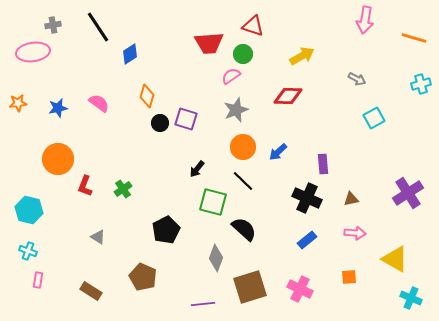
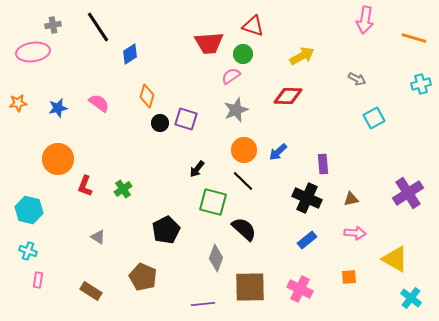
orange circle at (243, 147): moved 1 px right, 3 px down
brown square at (250, 287): rotated 16 degrees clockwise
cyan cross at (411, 298): rotated 15 degrees clockwise
